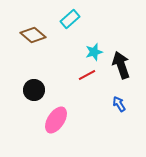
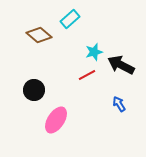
brown diamond: moved 6 px right
black arrow: rotated 44 degrees counterclockwise
